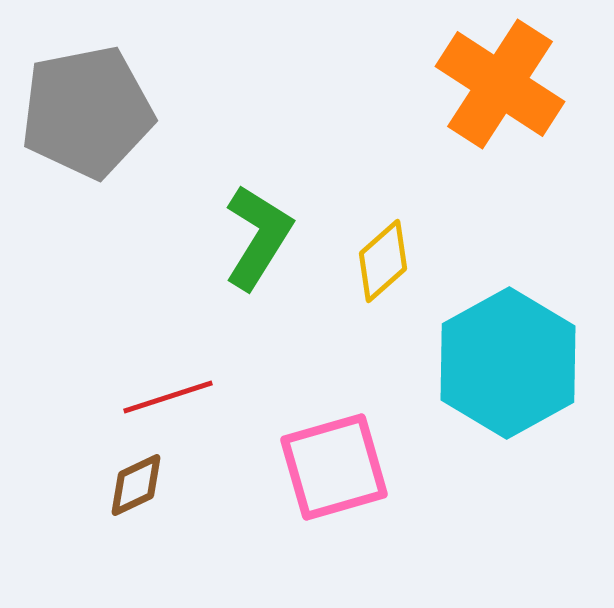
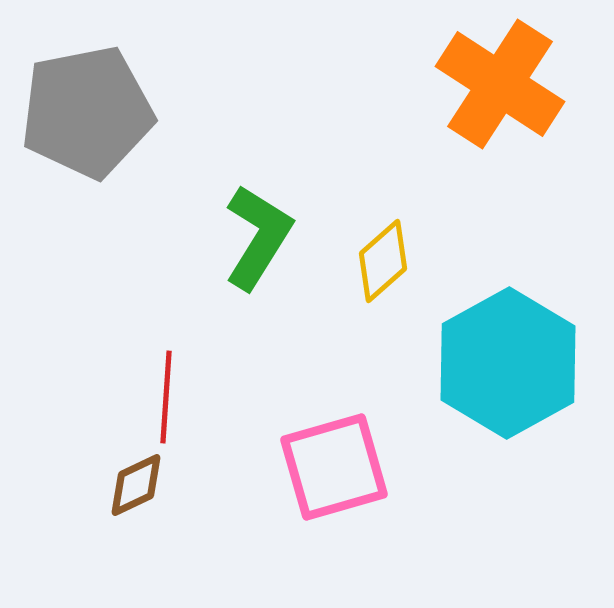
red line: moved 2 px left; rotated 68 degrees counterclockwise
